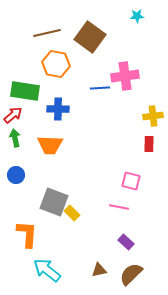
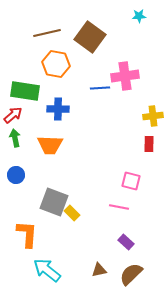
cyan star: moved 2 px right
